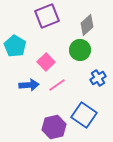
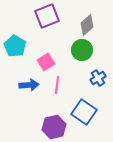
green circle: moved 2 px right
pink square: rotated 12 degrees clockwise
pink line: rotated 48 degrees counterclockwise
blue square: moved 3 px up
